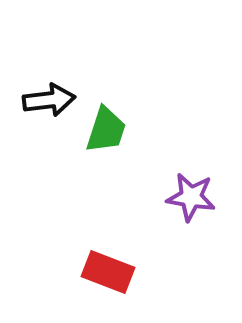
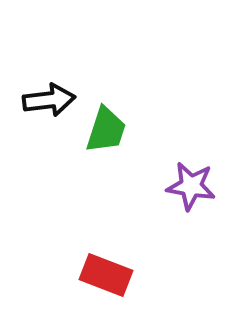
purple star: moved 11 px up
red rectangle: moved 2 px left, 3 px down
